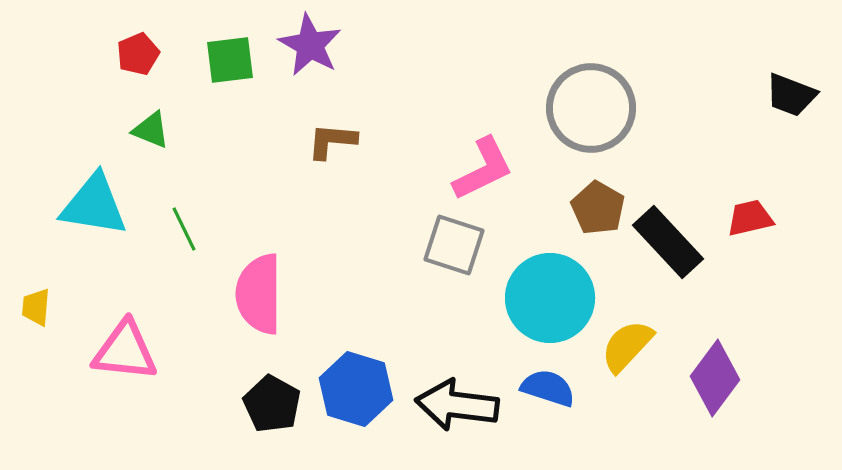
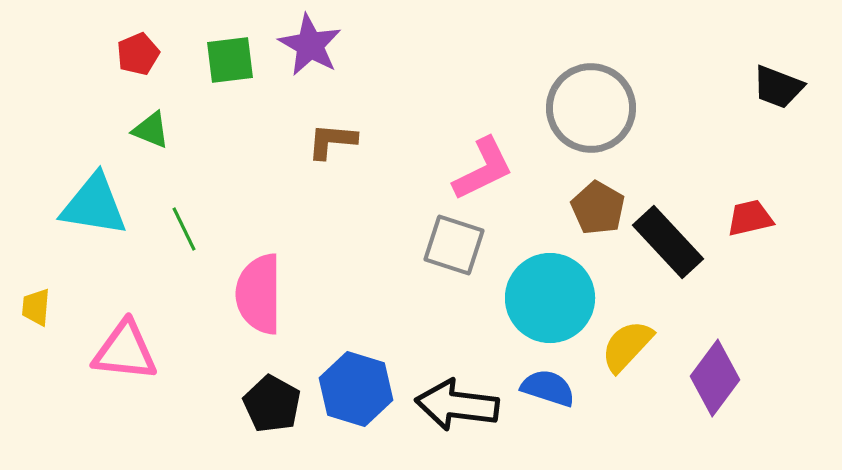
black trapezoid: moved 13 px left, 8 px up
